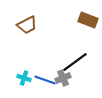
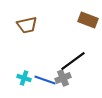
brown trapezoid: rotated 15 degrees clockwise
black line: moved 2 px left, 1 px up
